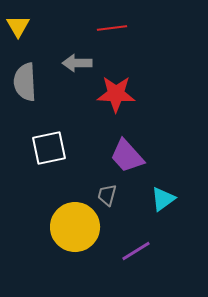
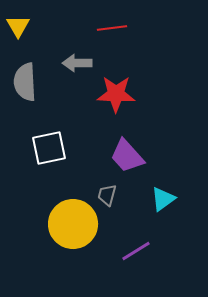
yellow circle: moved 2 px left, 3 px up
